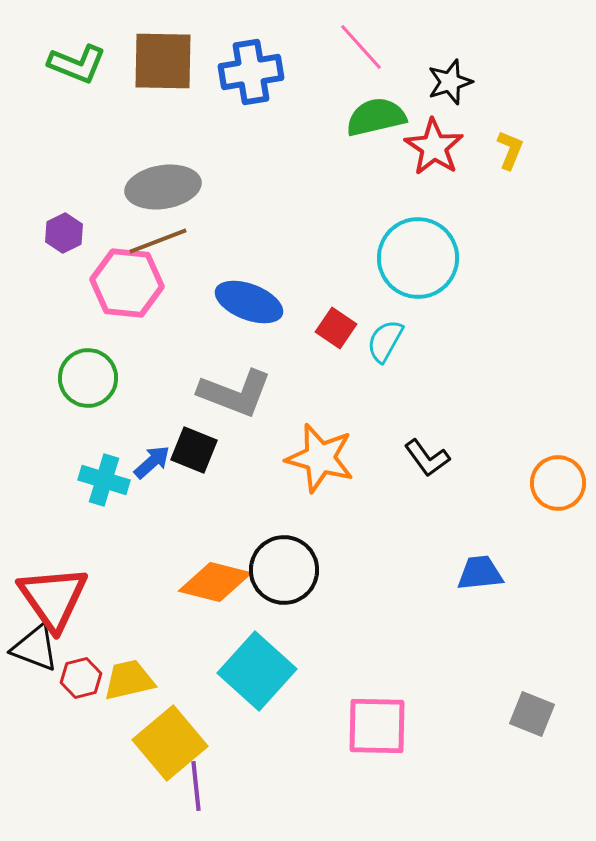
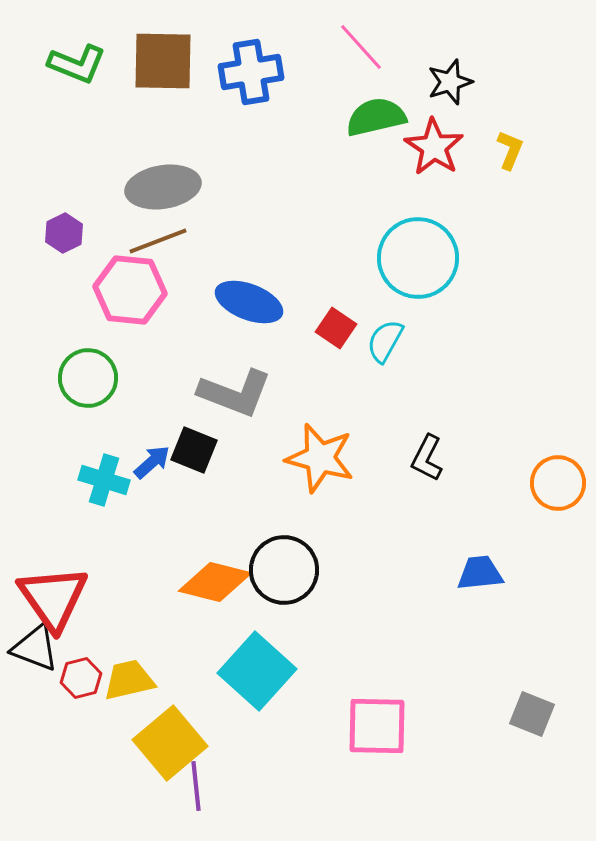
pink hexagon: moved 3 px right, 7 px down
black L-shape: rotated 63 degrees clockwise
